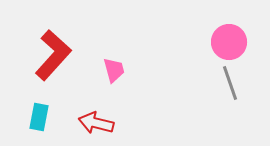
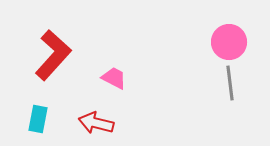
pink trapezoid: moved 8 px down; rotated 48 degrees counterclockwise
gray line: rotated 12 degrees clockwise
cyan rectangle: moved 1 px left, 2 px down
